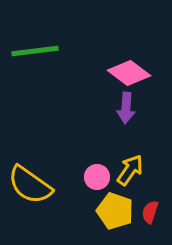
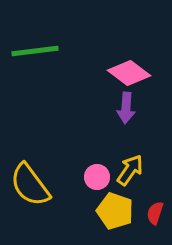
yellow semicircle: rotated 18 degrees clockwise
red semicircle: moved 5 px right, 1 px down
